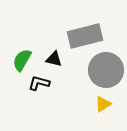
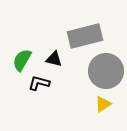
gray circle: moved 1 px down
